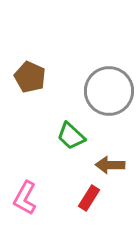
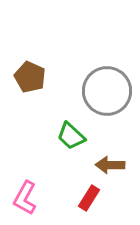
gray circle: moved 2 px left
